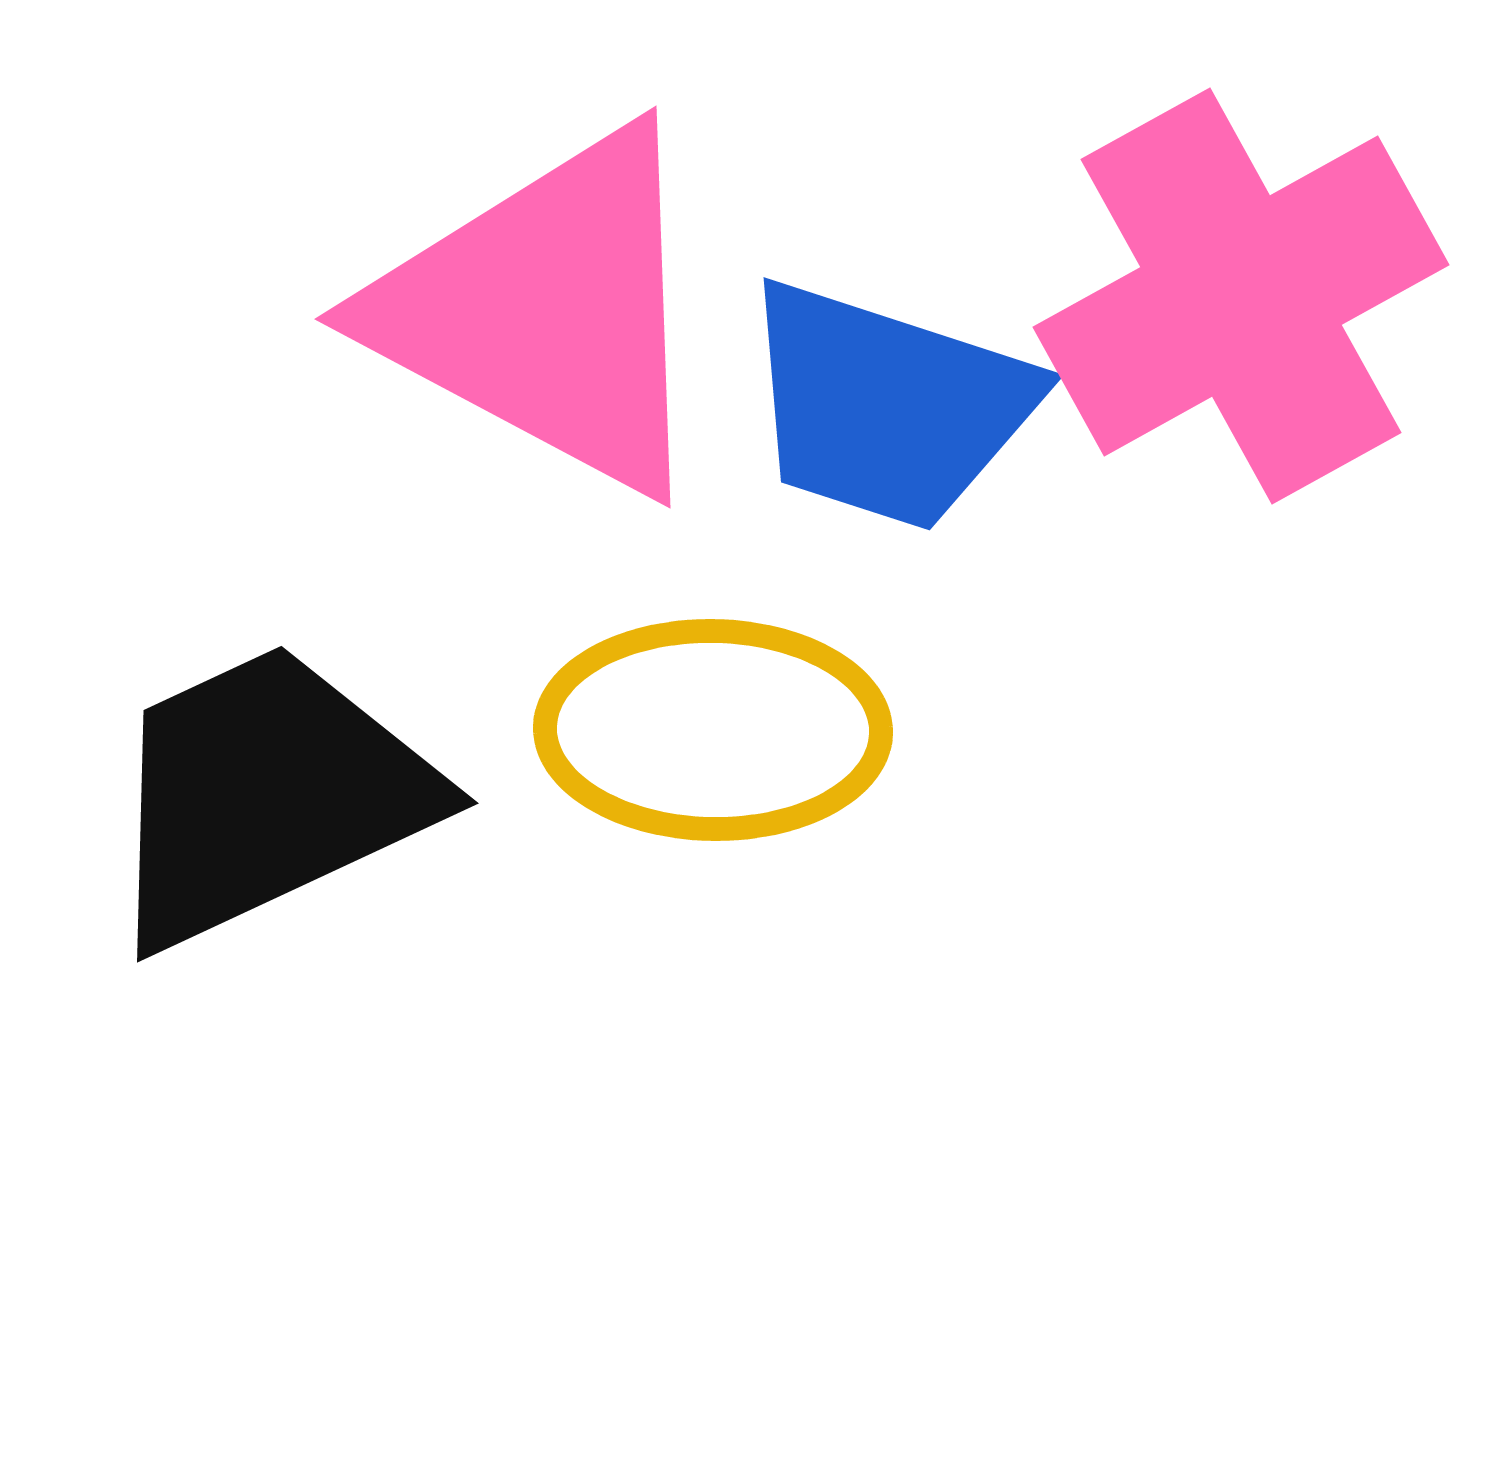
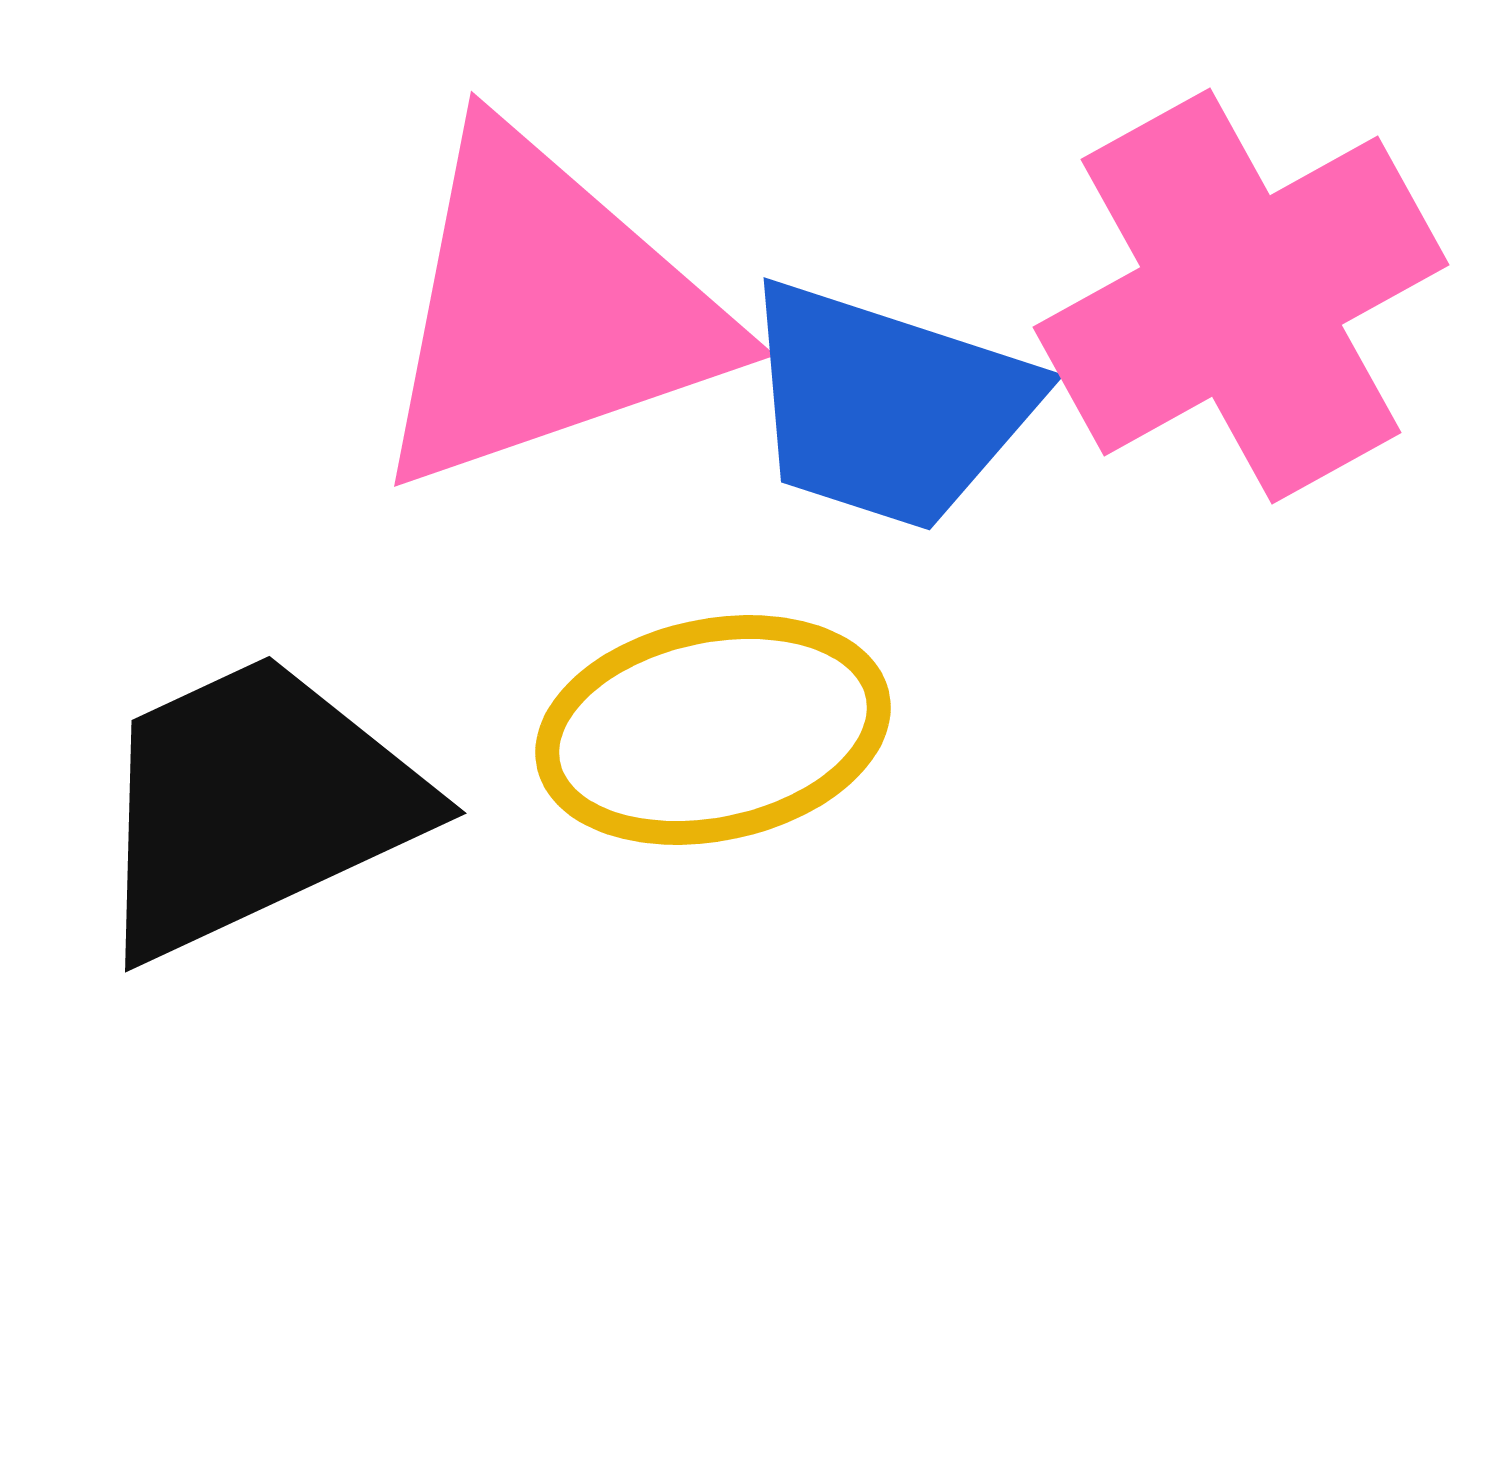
pink triangle: rotated 47 degrees counterclockwise
yellow ellipse: rotated 13 degrees counterclockwise
black trapezoid: moved 12 px left, 10 px down
